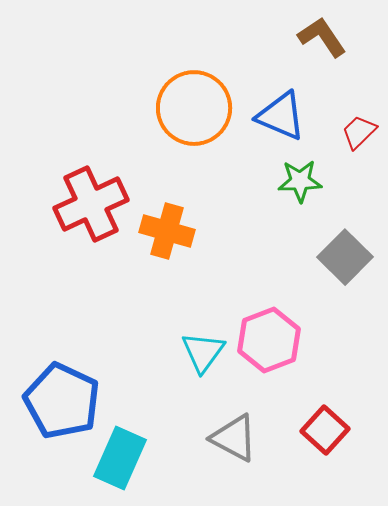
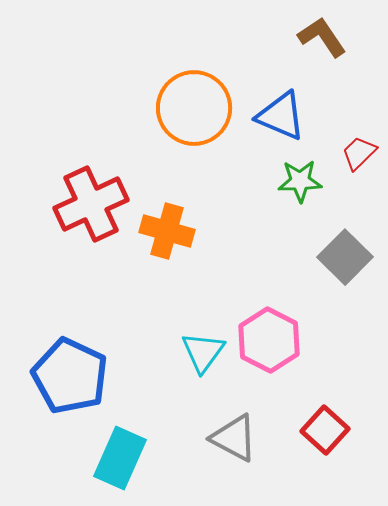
red trapezoid: moved 21 px down
pink hexagon: rotated 12 degrees counterclockwise
blue pentagon: moved 8 px right, 25 px up
